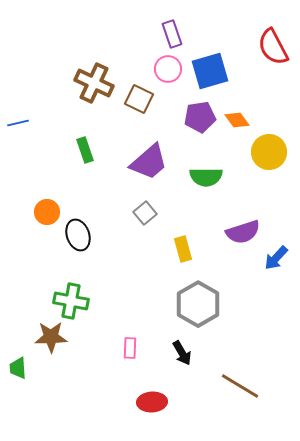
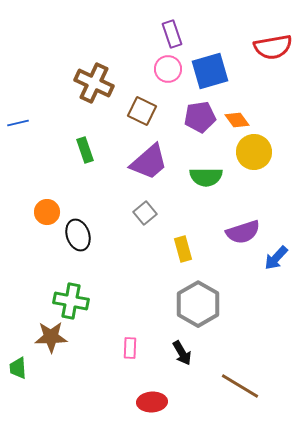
red semicircle: rotated 72 degrees counterclockwise
brown square: moved 3 px right, 12 px down
yellow circle: moved 15 px left
